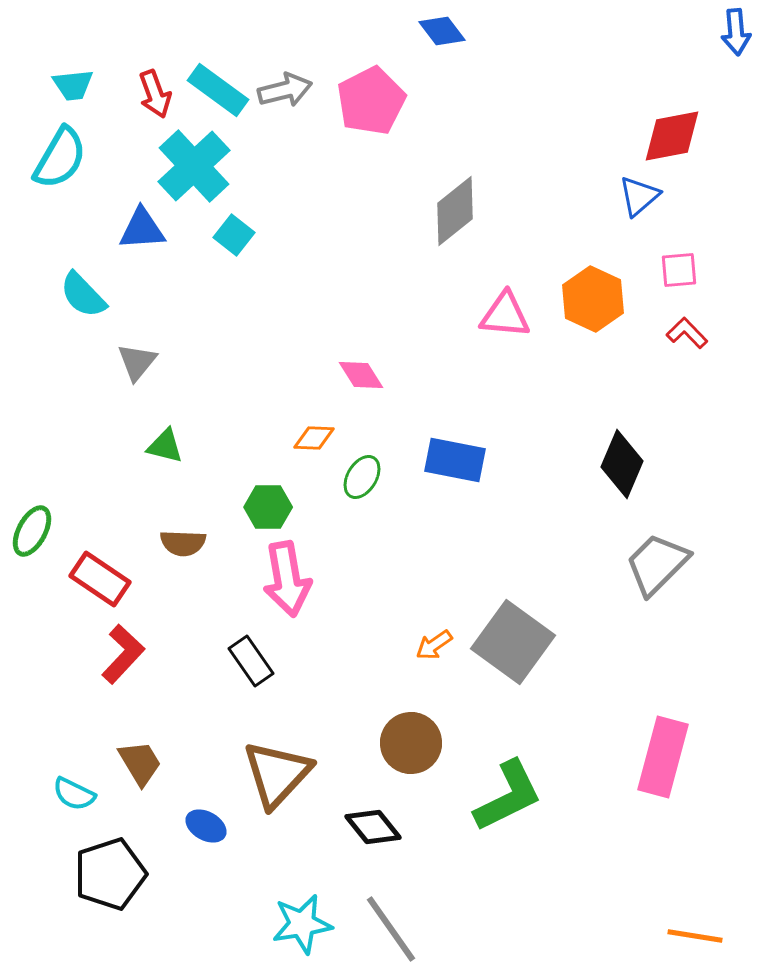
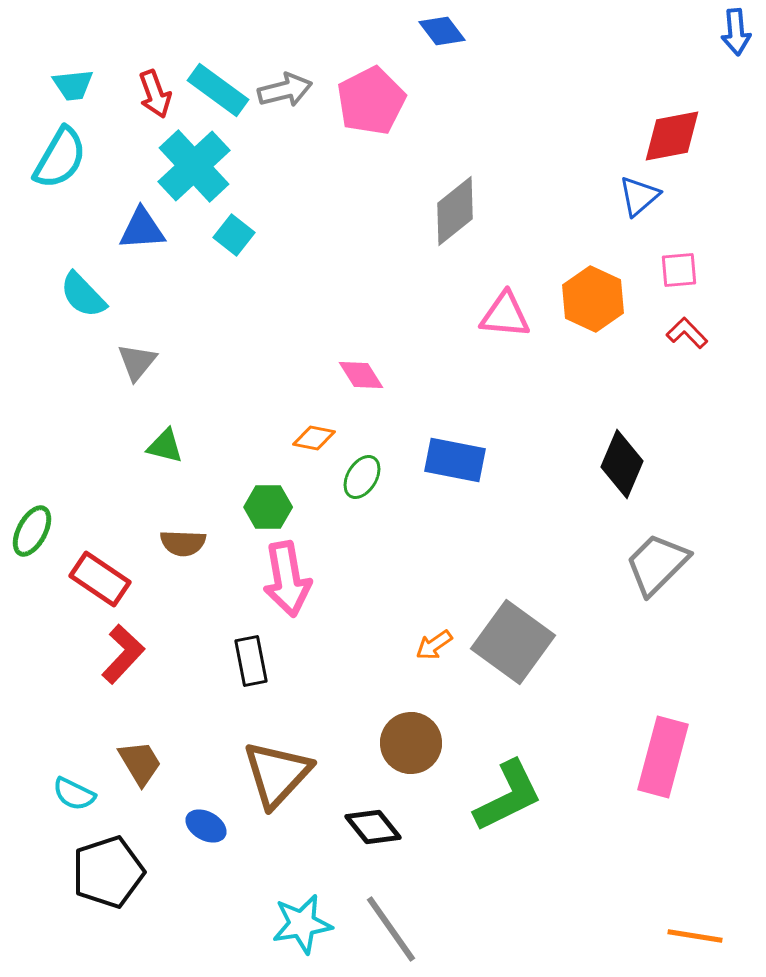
orange diamond at (314, 438): rotated 9 degrees clockwise
black rectangle at (251, 661): rotated 24 degrees clockwise
black pentagon at (110, 874): moved 2 px left, 2 px up
